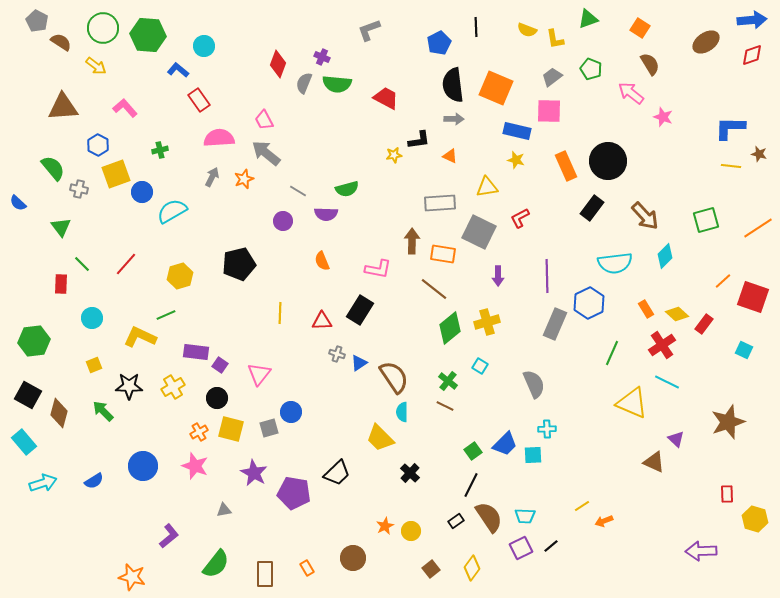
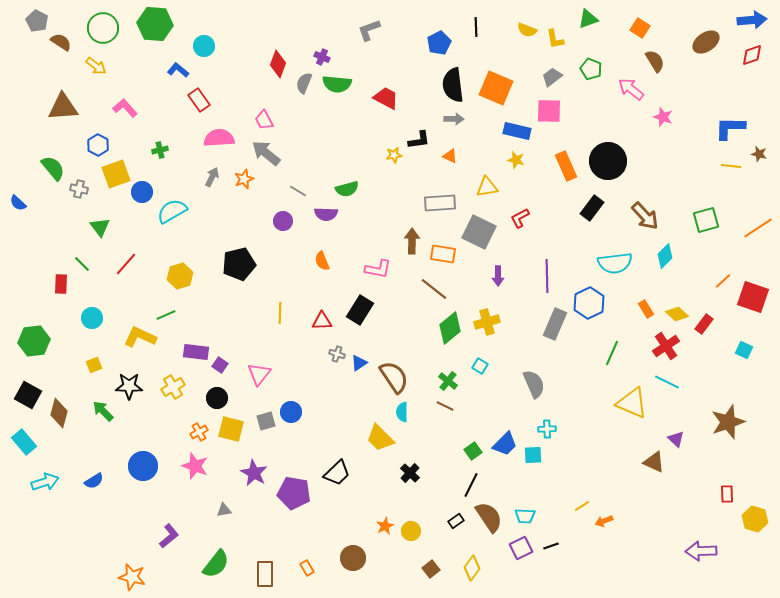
green hexagon at (148, 35): moved 7 px right, 11 px up
brown semicircle at (650, 64): moved 5 px right, 3 px up
pink arrow at (631, 93): moved 4 px up
green triangle at (61, 227): moved 39 px right
red cross at (662, 345): moved 4 px right, 1 px down
gray square at (269, 428): moved 3 px left, 7 px up
cyan arrow at (43, 483): moved 2 px right, 1 px up
black line at (551, 546): rotated 21 degrees clockwise
